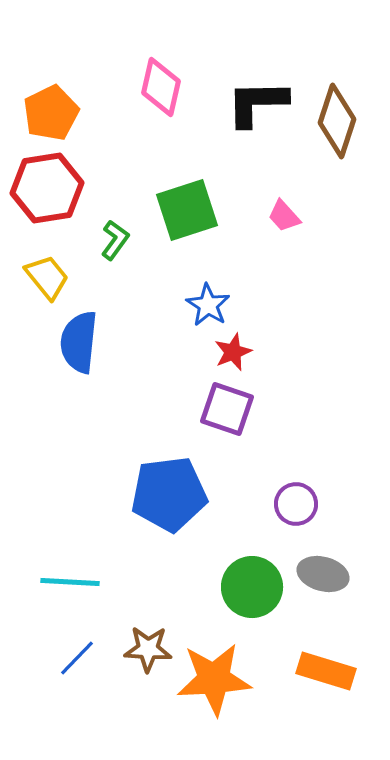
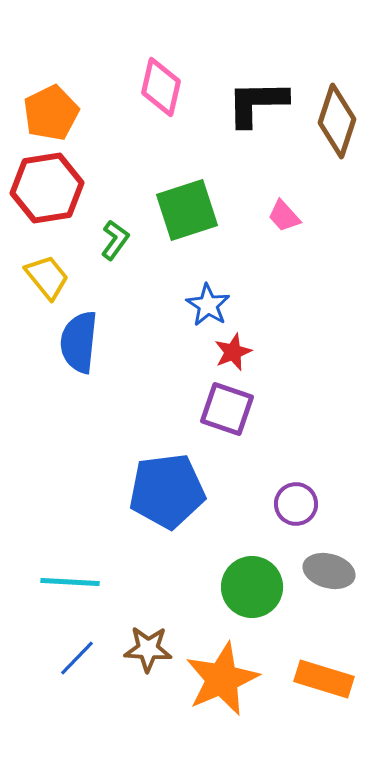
blue pentagon: moved 2 px left, 3 px up
gray ellipse: moved 6 px right, 3 px up
orange rectangle: moved 2 px left, 8 px down
orange star: moved 8 px right; rotated 20 degrees counterclockwise
